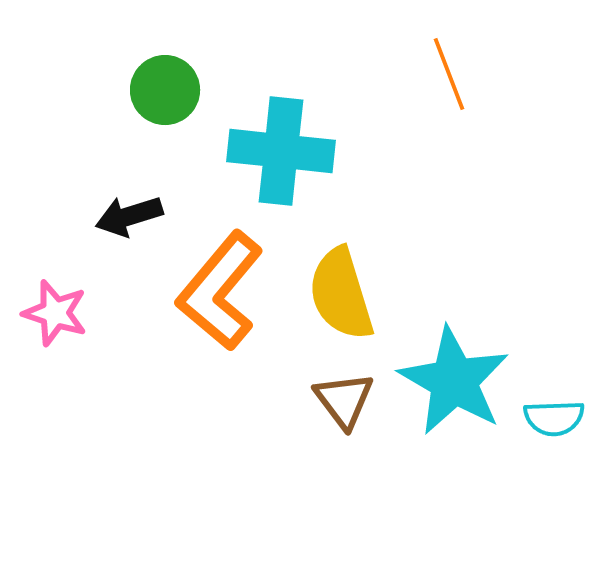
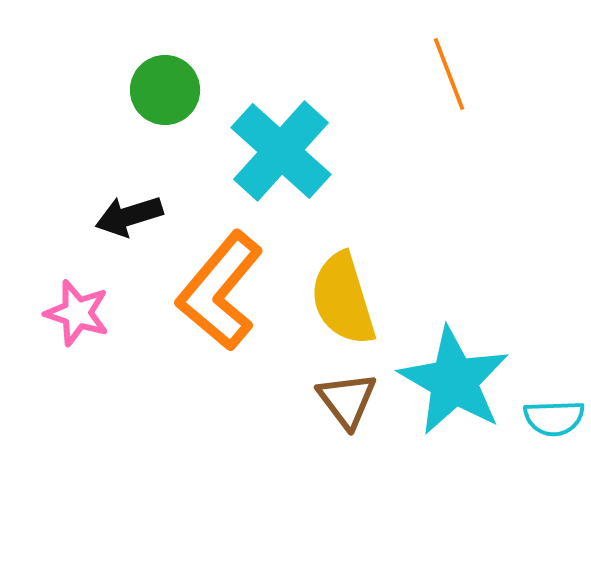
cyan cross: rotated 36 degrees clockwise
yellow semicircle: moved 2 px right, 5 px down
pink star: moved 22 px right
brown triangle: moved 3 px right
